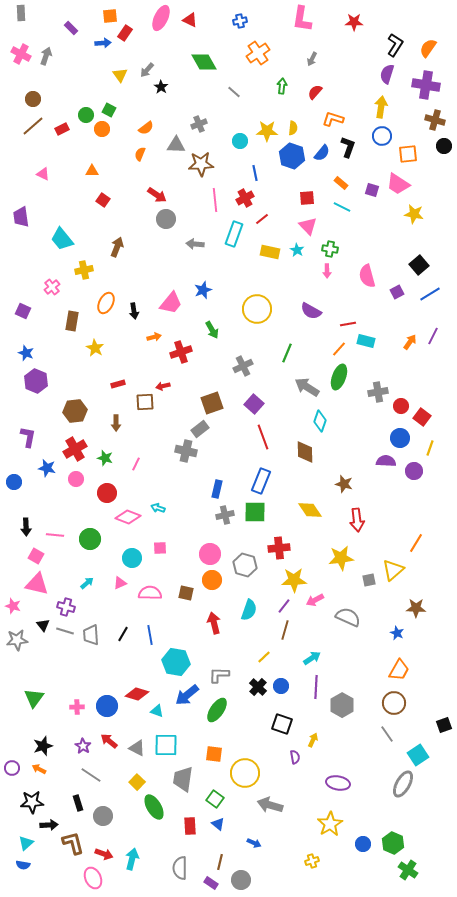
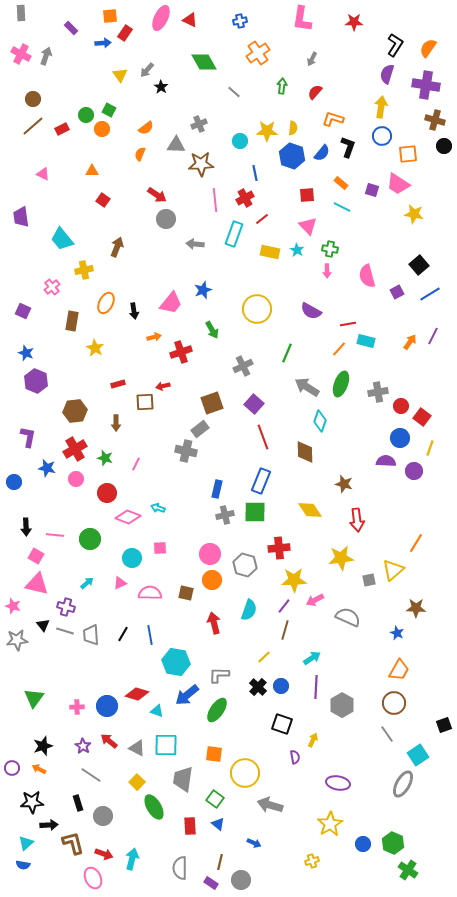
red square at (307, 198): moved 3 px up
green ellipse at (339, 377): moved 2 px right, 7 px down
